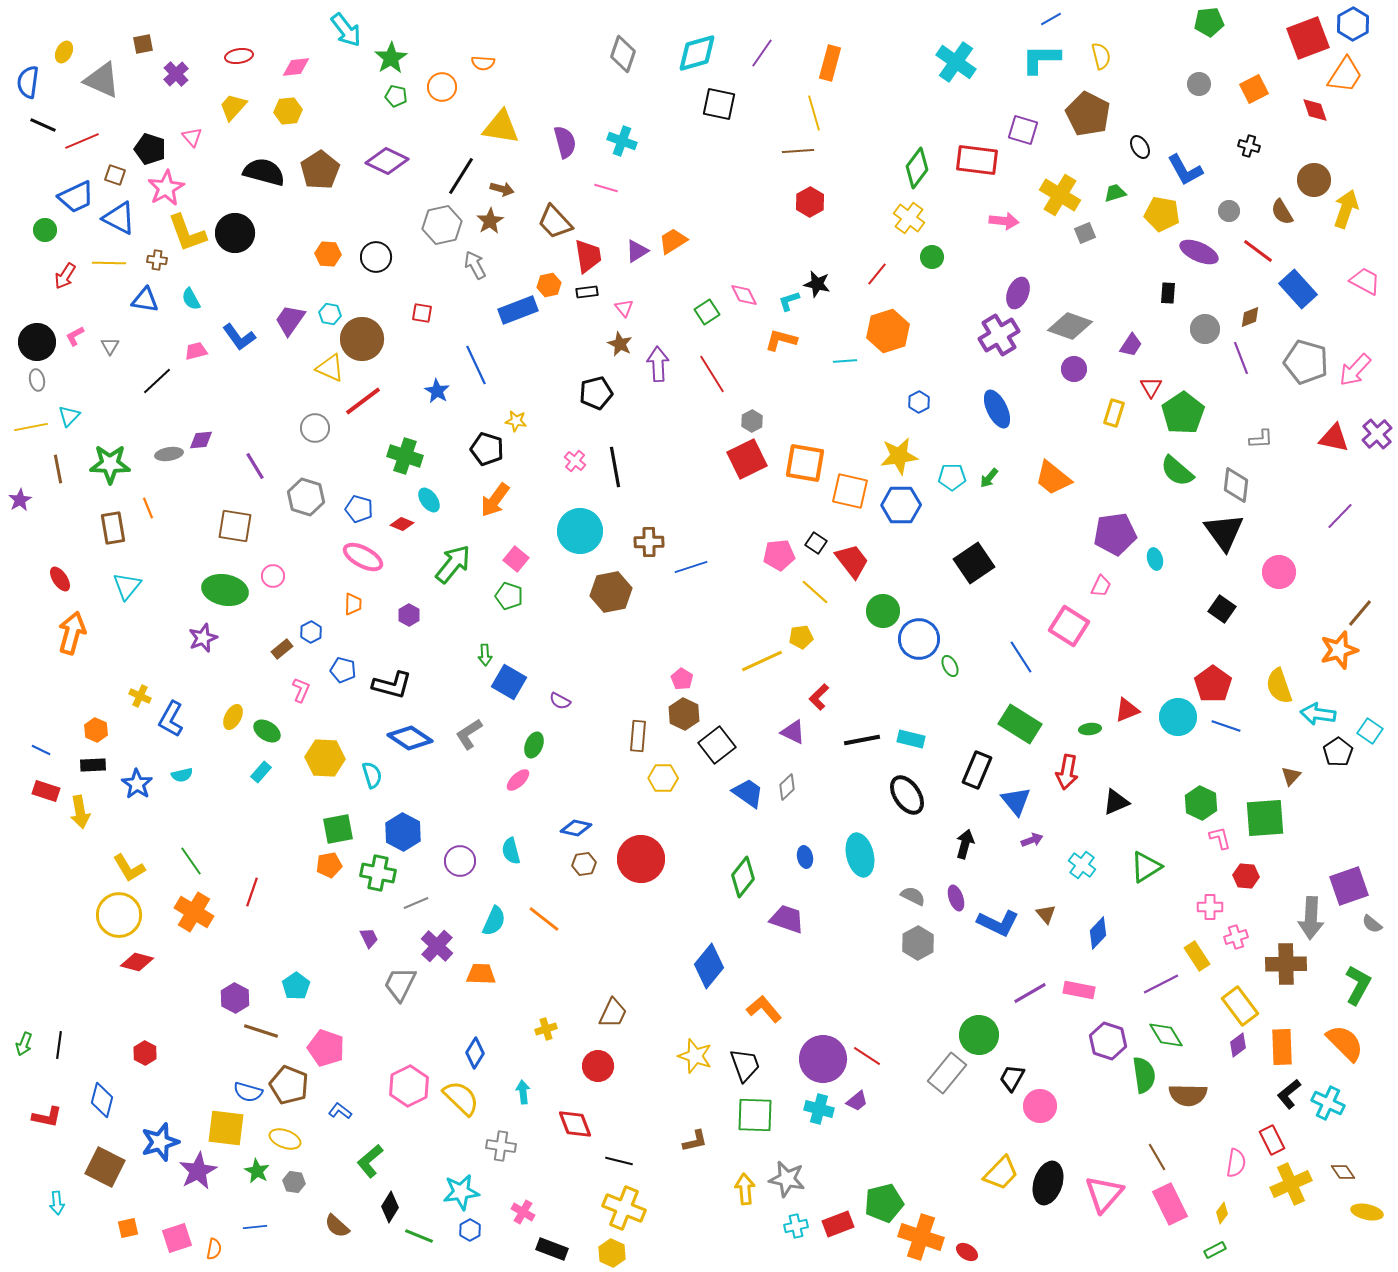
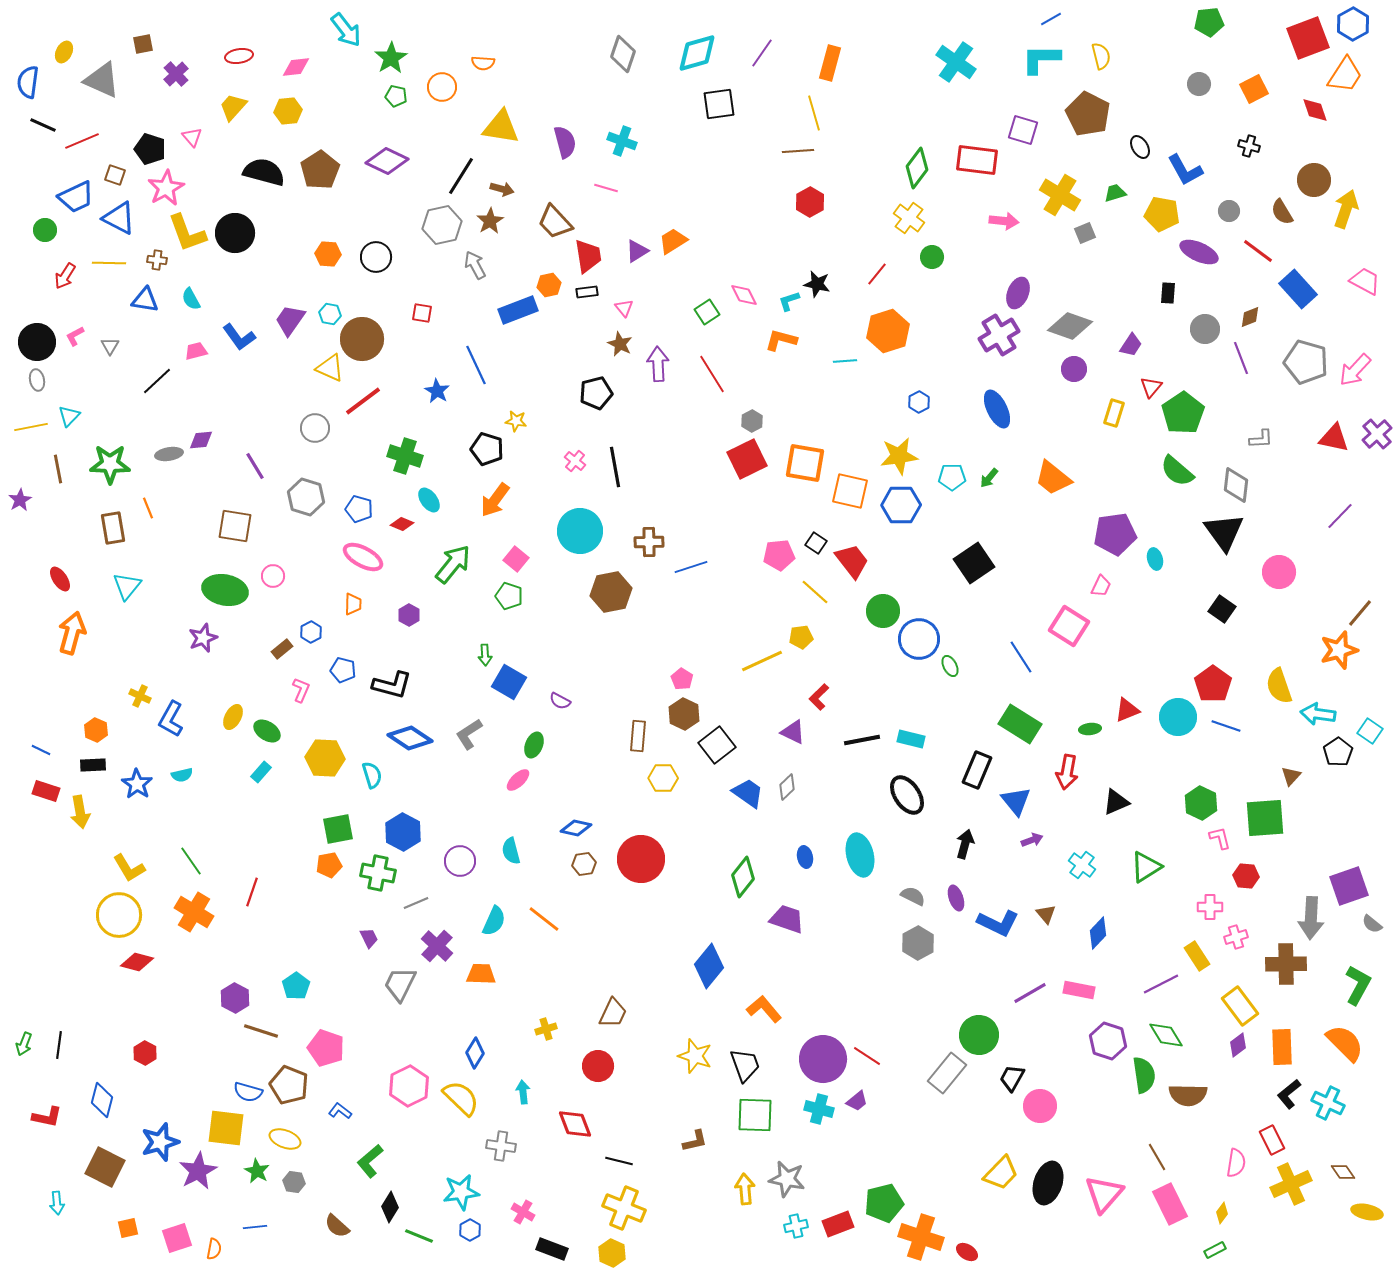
black square at (719, 104): rotated 20 degrees counterclockwise
red triangle at (1151, 387): rotated 10 degrees clockwise
